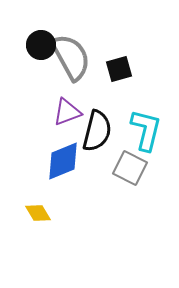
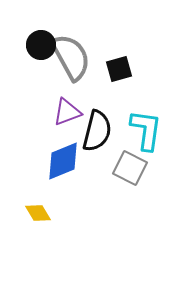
cyan L-shape: rotated 6 degrees counterclockwise
